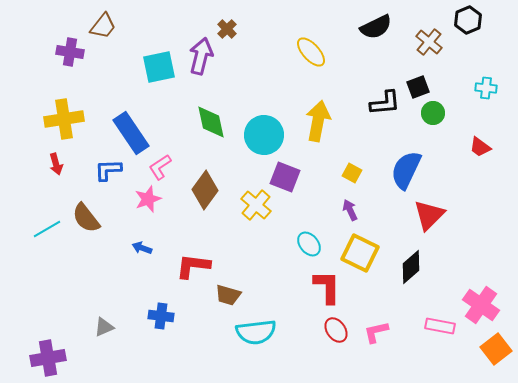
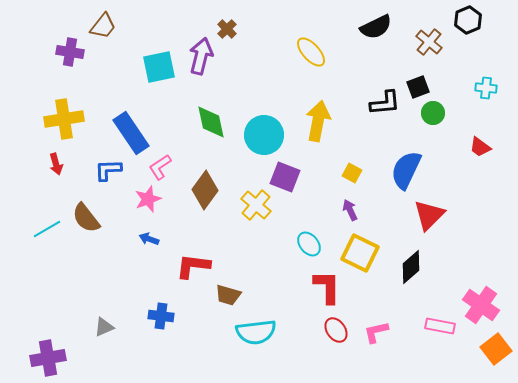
blue arrow at (142, 248): moved 7 px right, 9 px up
